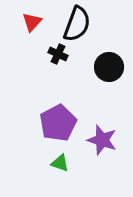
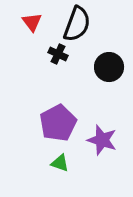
red triangle: rotated 20 degrees counterclockwise
